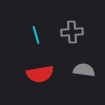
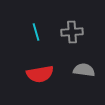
cyan line: moved 3 px up
